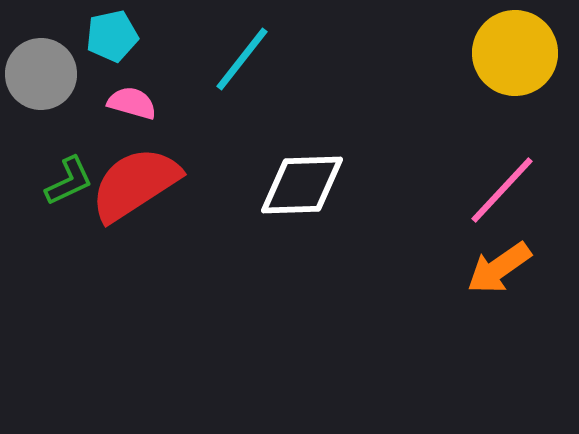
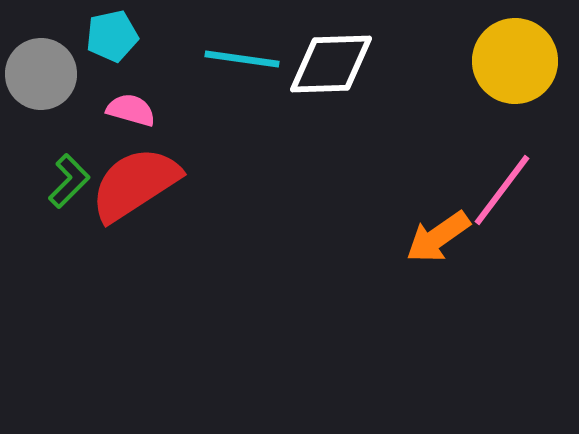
yellow circle: moved 8 px down
cyan line: rotated 60 degrees clockwise
pink semicircle: moved 1 px left, 7 px down
green L-shape: rotated 20 degrees counterclockwise
white diamond: moved 29 px right, 121 px up
pink line: rotated 6 degrees counterclockwise
orange arrow: moved 61 px left, 31 px up
